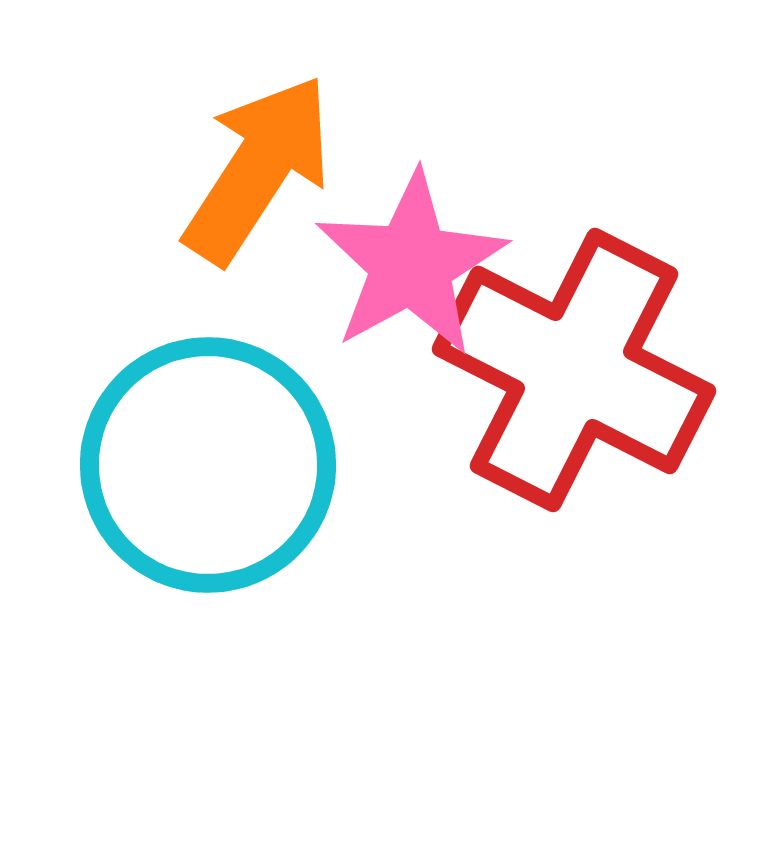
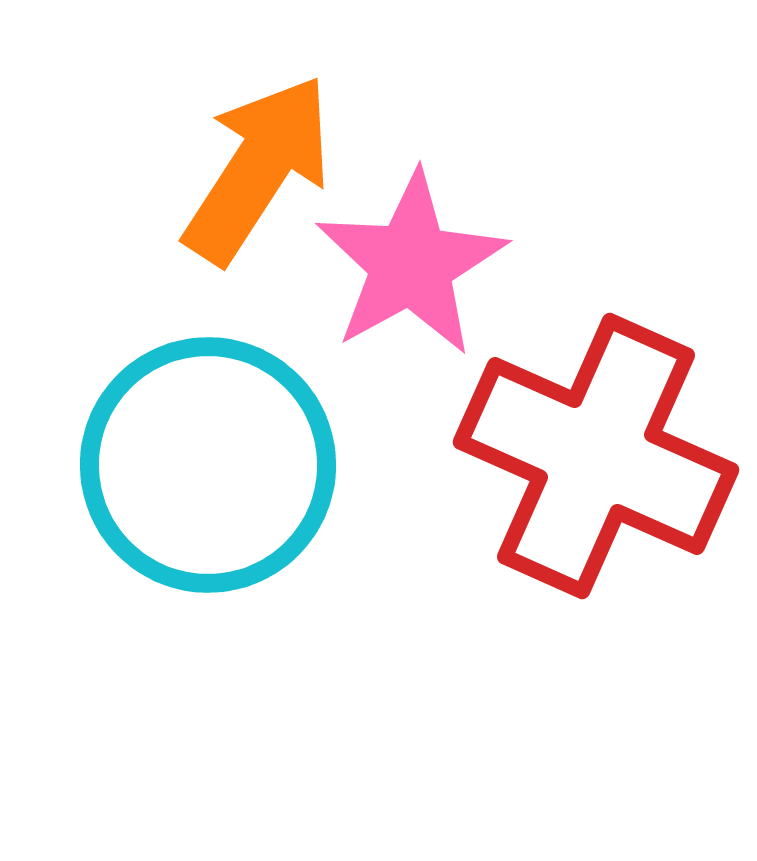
red cross: moved 22 px right, 86 px down; rotated 3 degrees counterclockwise
